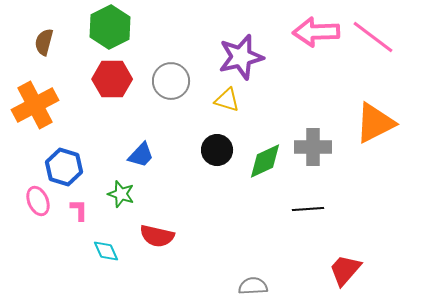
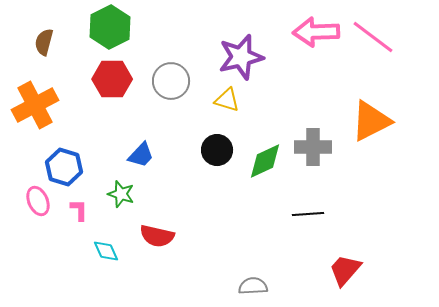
orange triangle: moved 4 px left, 2 px up
black line: moved 5 px down
